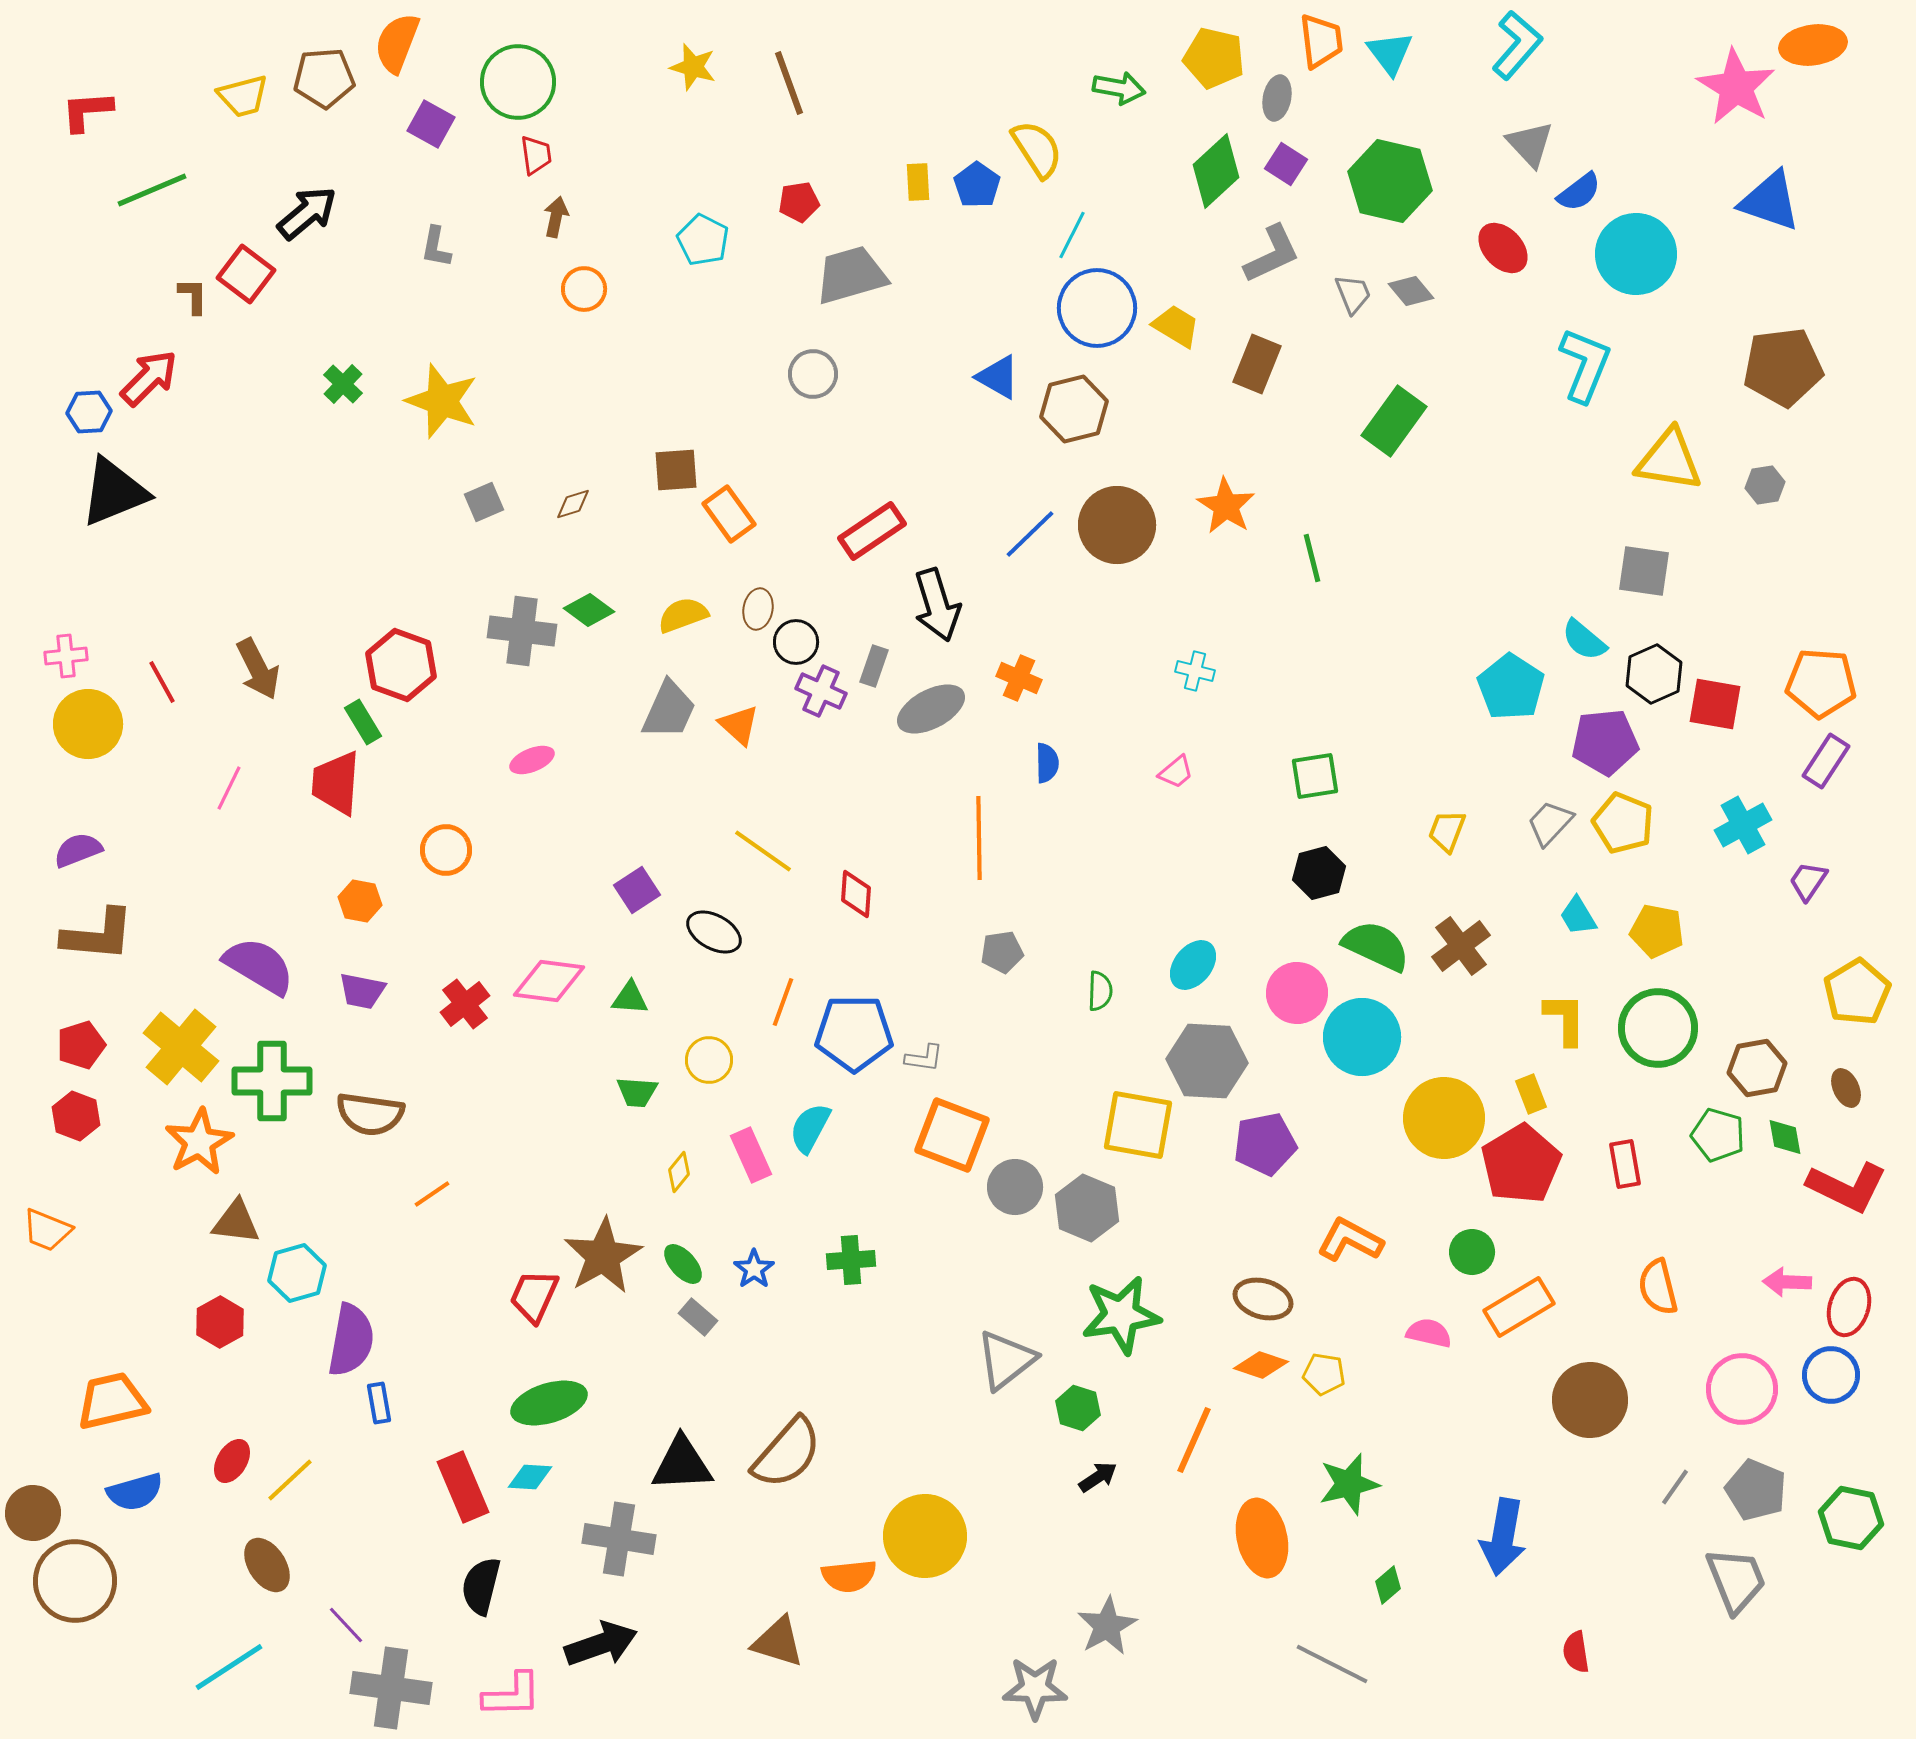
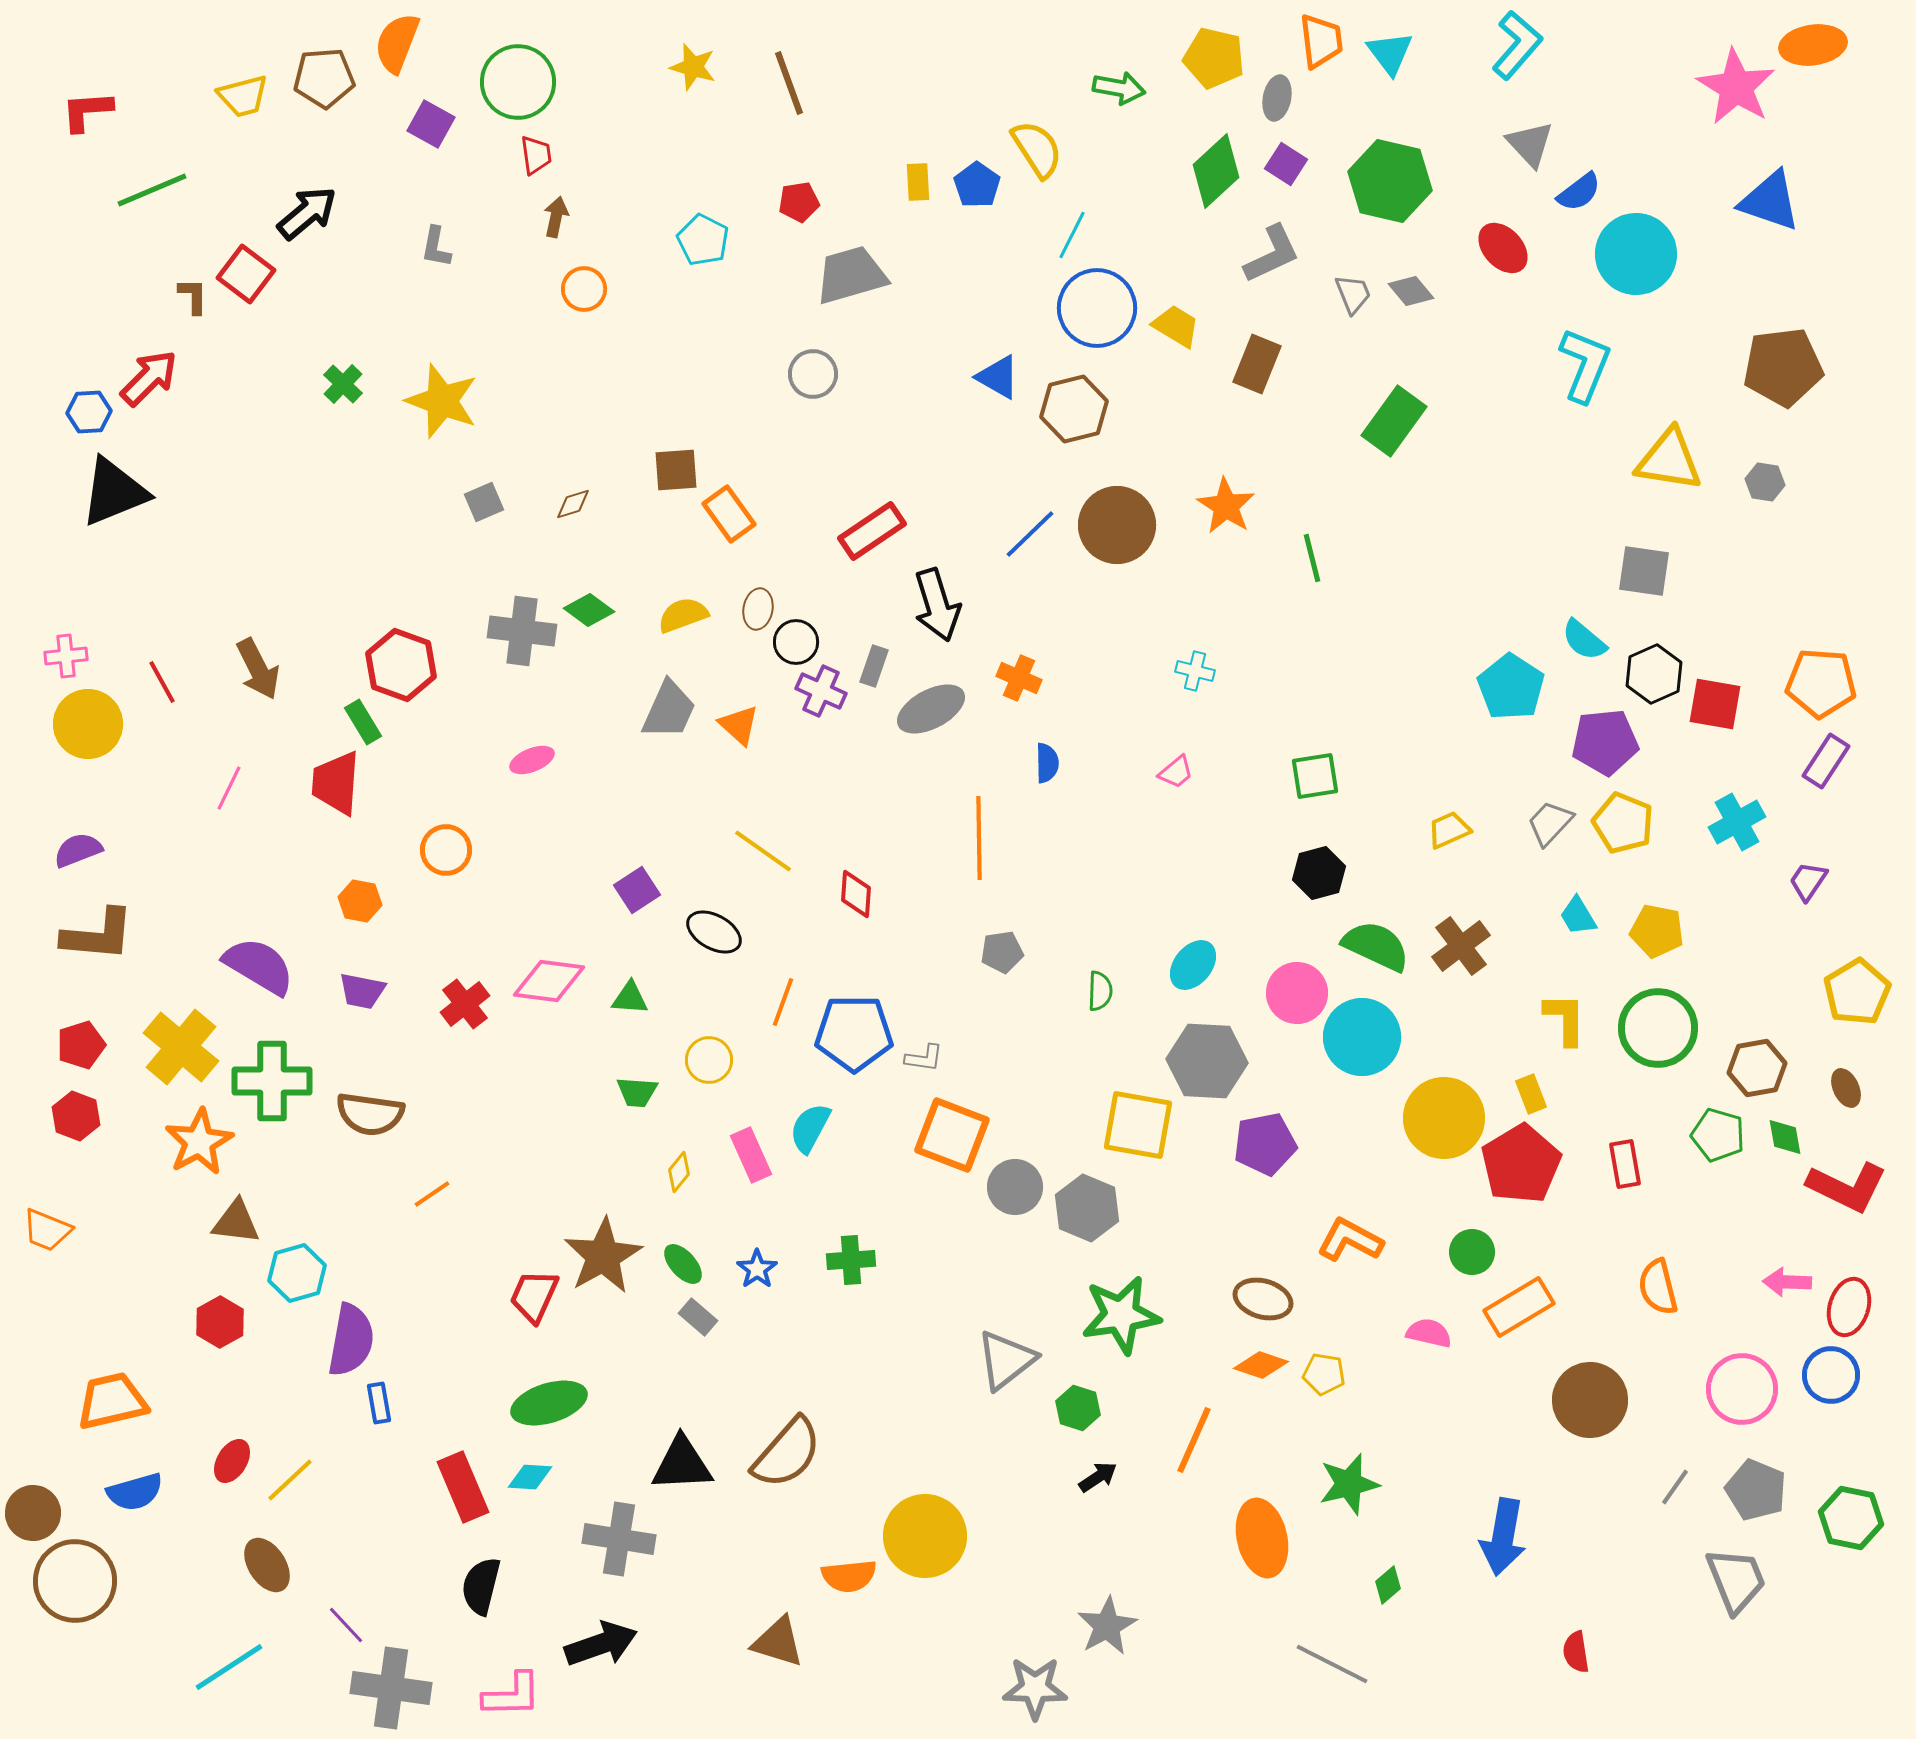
gray hexagon at (1765, 485): moved 3 px up; rotated 18 degrees clockwise
cyan cross at (1743, 825): moved 6 px left, 3 px up
yellow trapezoid at (1447, 831): moved 2 px right, 1 px up; rotated 45 degrees clockwise
blue star at (754, 1269): moved 3 px right
